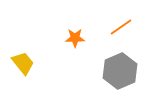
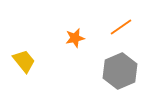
orange star: rotated 12 degrees counterclockwise
yellow trapezoid: moved 1 px right, 2 px up
